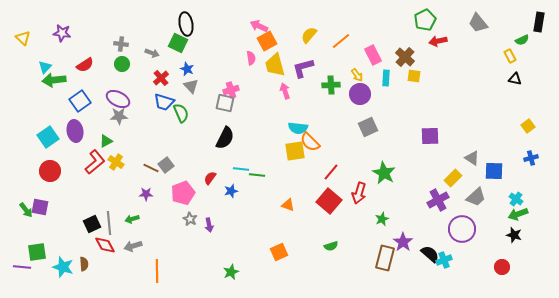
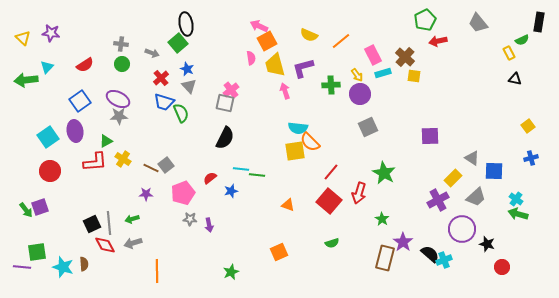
purple star at (62, 33): moved 11 px left
yellow semicircle at (309, 35): rotated 108 degrees counterclockwise
green square at (178, 43): rotated 24 degrees clockwise
yellow rectangle at (510, 56): moved 1 px left, 3 px up
cyan triangle at (45, 67): moved 2 px right
cyan rectangle at (386, 78): moved 3 px left, 5 px up; rotated 70 degrees clockwise
green arrow at (54, 80): moved 28 px left
gray triangle at (191, 86): moved 2 px left
pink cross at (231, 90): rotated 21 degrees counterclockwise
red L-shape at (95, 162): rotated 35 degrees clockwise
yellow cross at (116, 162): moved 7 px right, 3 px up
red semicircle at (210, 178): rotated 16 degrees clockwise
purple square at (40, 207): rotated 30 degrees counterclockwise
green arrow at (518, 214): rotated 36 degrees clockwise
gray star at (190, 219): rotated 24 degrees counterclockwise
green star at (382, 219): rotated 16 degrees counterclockwise
black star at (514, 235): moved 27 px left, 9 px down
gray arrow at (133, 246): moved 3 px up
green semicircle at (331, 246): moved 1 px right, 3 px up
